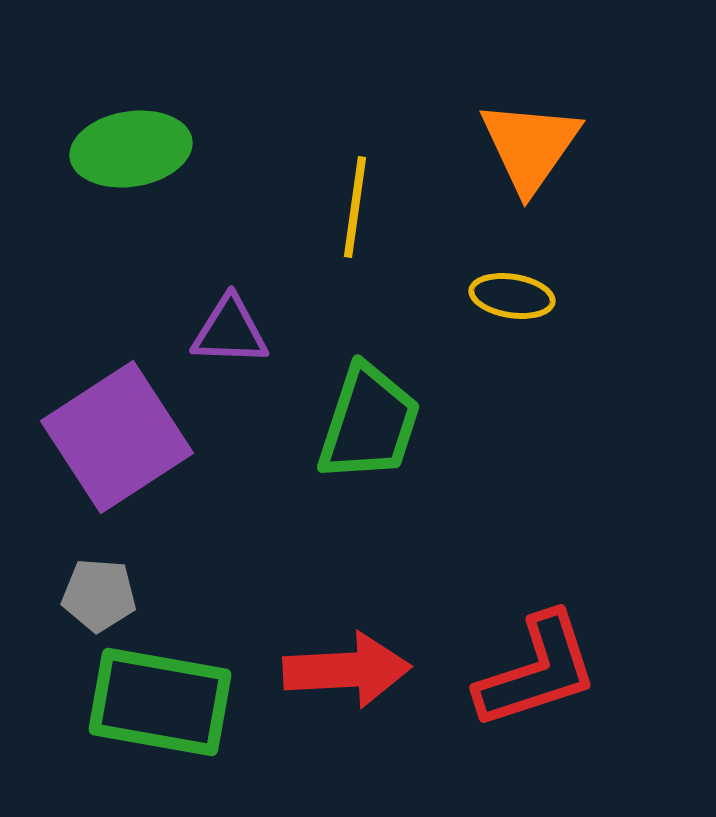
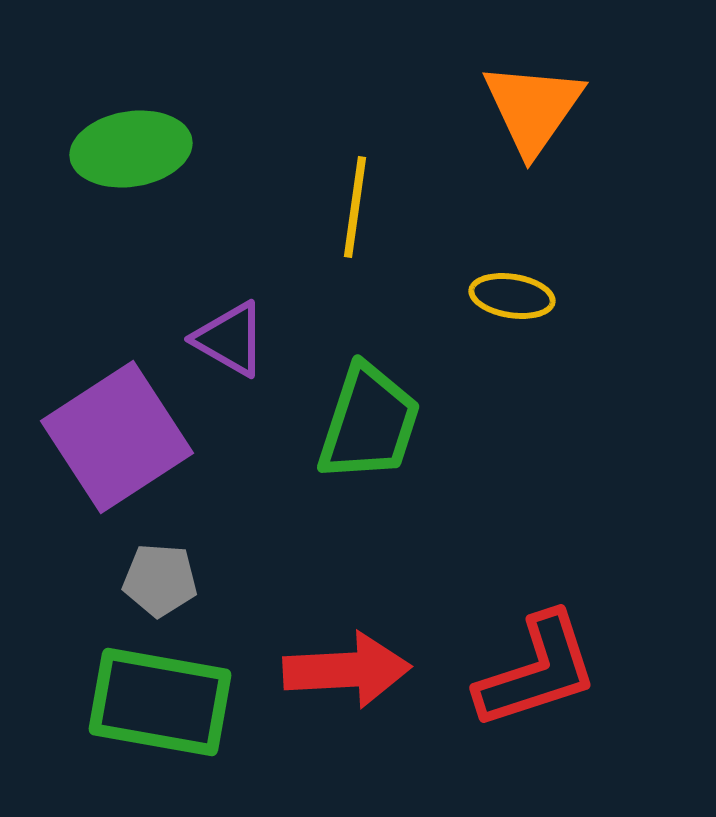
orange triangle: moved 3 px right, 38 px up
purple triangle: moved 8 px down; rotated 28 degrees clockwise
gray pentagon: moved 61 px right, 15 px up
